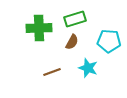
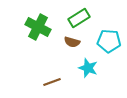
green rectangle: moved 4 px right, 1 px up; rotated 15 degrees counterclockwise
green cross: moved 1 px left, 1 px up; rotated 30 degrees clockwise
brown semicircle: rotated 77 degrees clockwise
brown line: moved 10 px down
